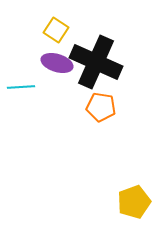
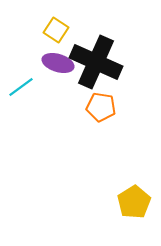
purple ellipse: moved 1 px right
cyan line: rotated 32 degrees counterclockwise
yellow pentagon: rotated 12 degrees counterclockwise
